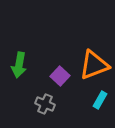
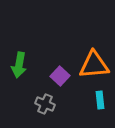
orange triangle: rotated 16 degrees clockwise
cyan rectangle: rotated 36 degrees counterclockwise
